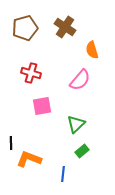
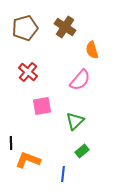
red cross: moved 3 px left, 1 px up; rotated 24 degrees clockwise
green triangle: moved 1 px left, 3 px up
orange L-shape: moved 1 px left, 1 px down
